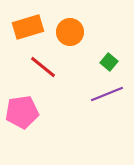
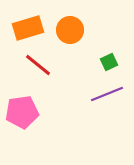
orange rectangle: moved 1 px down
orange circle: moved 2 px up
green square: rotated 24 degrees clockwise
red line: moved 5 px left, 2 px up
